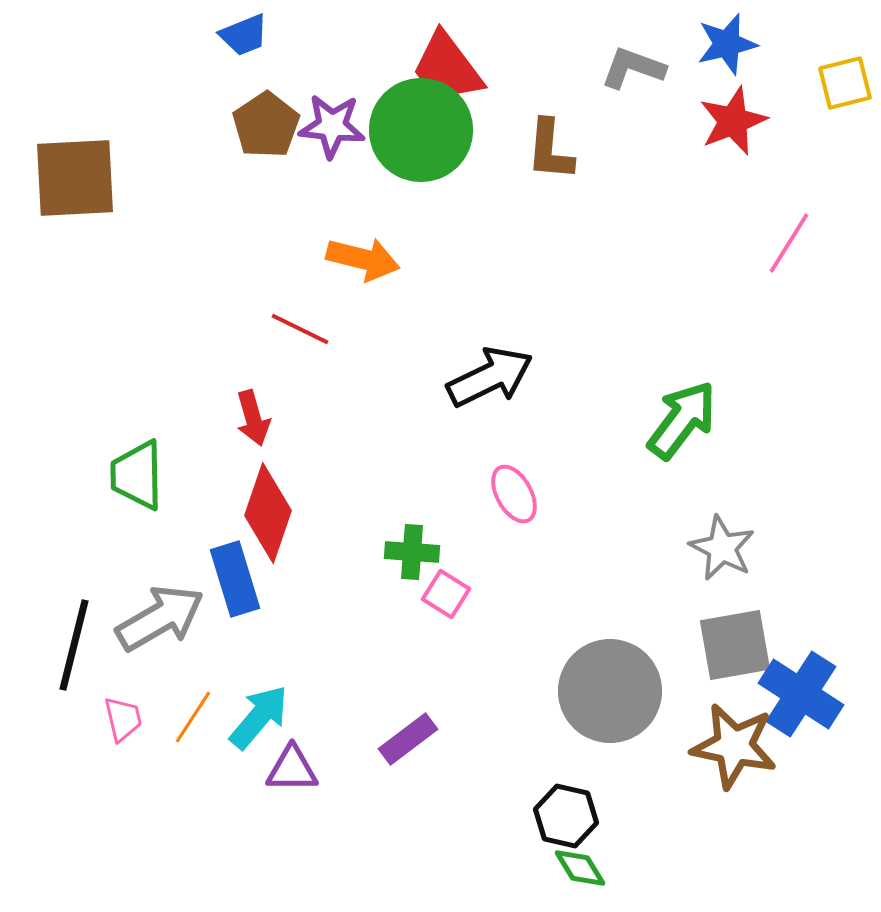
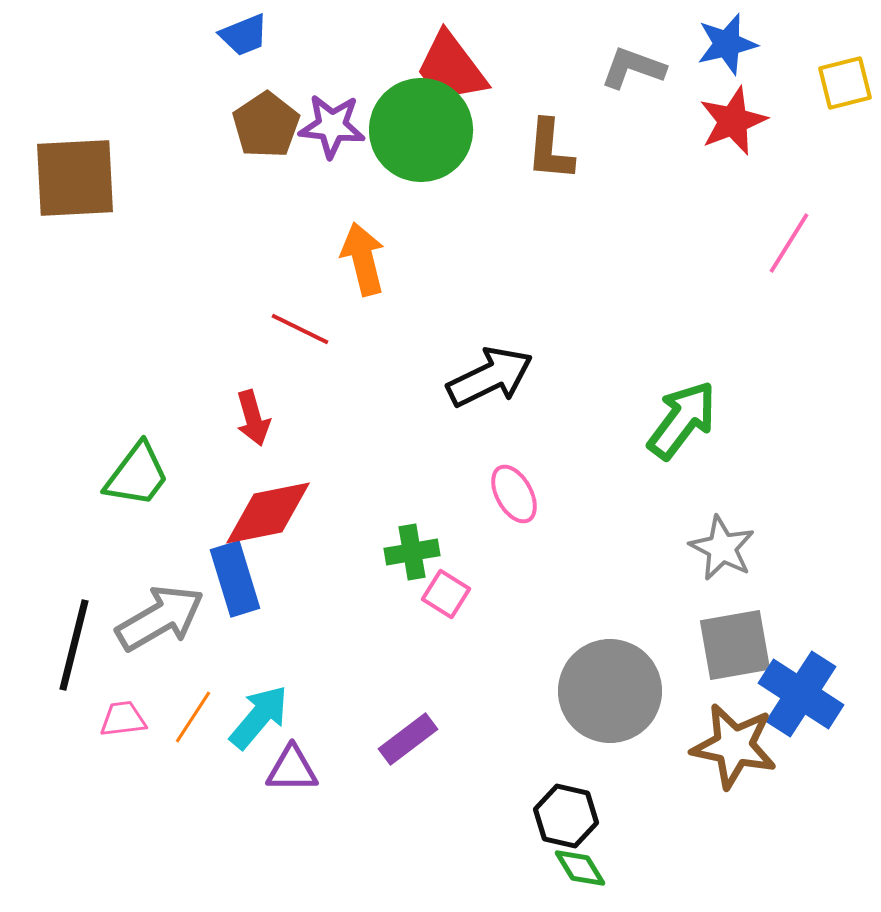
red trapezoid: moved 4 px right
orange arrow: rotated 118 degrees counterclockwise
green trapezoid: rotated 142 degrees counterclockwise
red diamond: rotated 60 degrees clockwise
green cross: rotated 14 degrees counterclockwise
pink trapezoid: rotated 84 degrees counterclockwise
